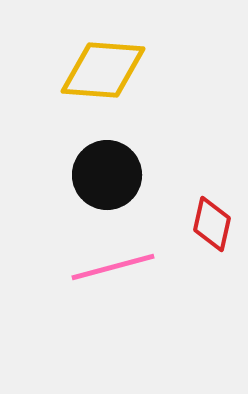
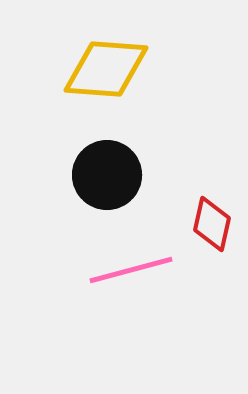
yellow diamond: moved 3 px right, 1 px up
pink line: moved 18 px right, 3 px down
